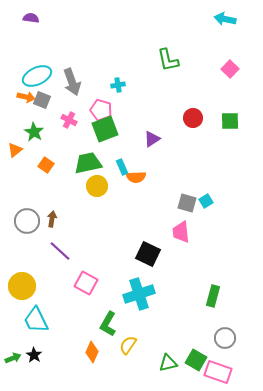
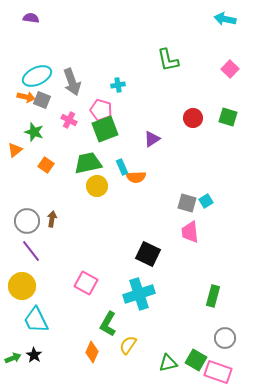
green square at (230, 121): moved 2 px left, 4 px up; rotated 18 degrees clockwise
green star at (34, 132): rotated 12 degrees counterclockwise
pink trapezoid at (181, 232): moved 9 px right
purple line at (60, 251): moved 29 px left; rotated 10 degrees clockwise
